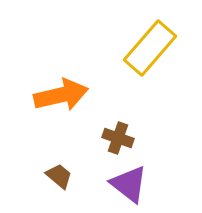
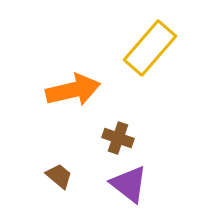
orange arrow: moved 12 px right, 5 px up
